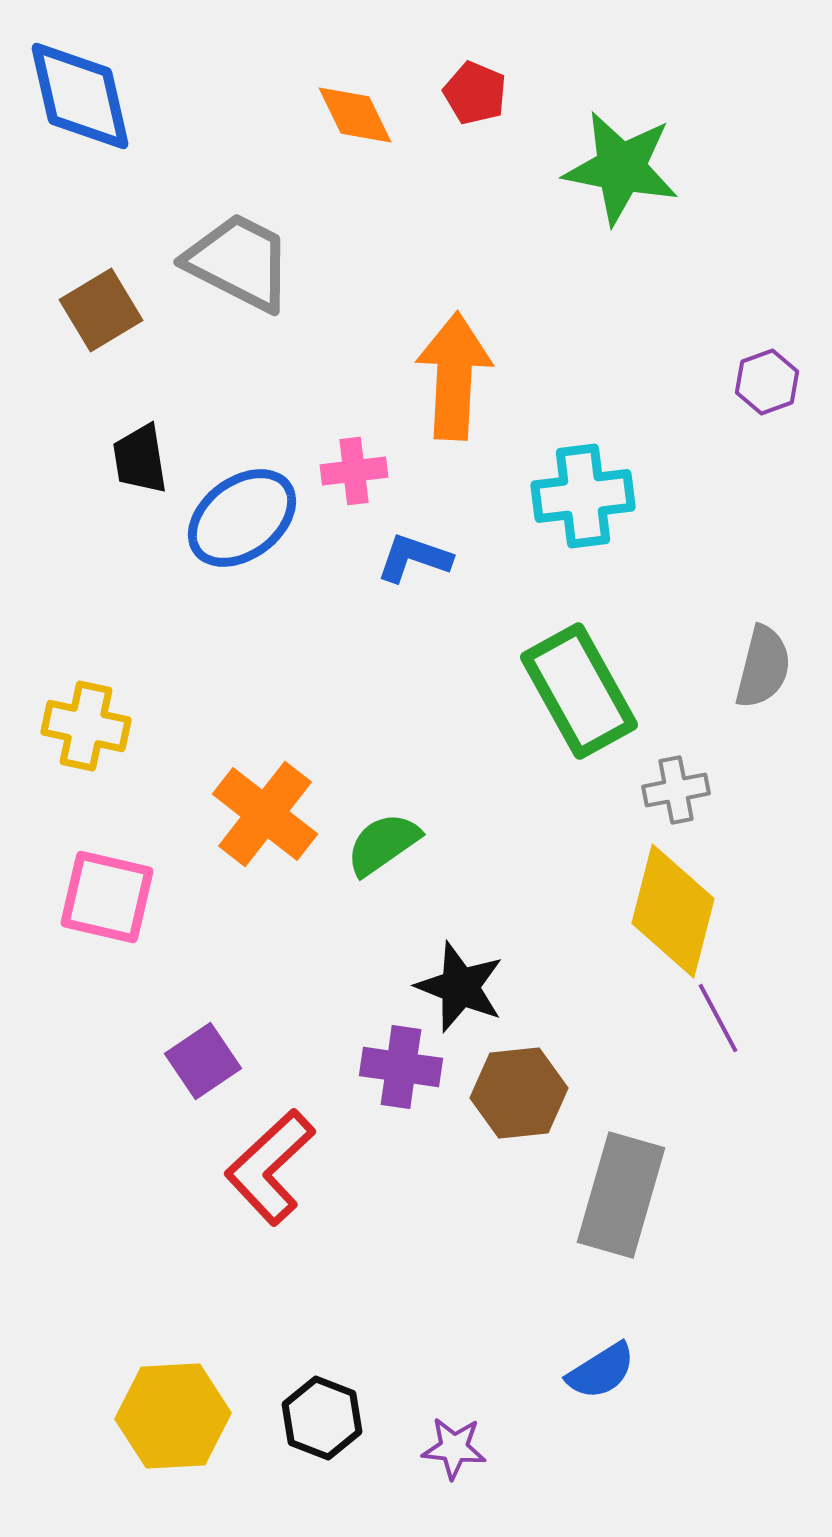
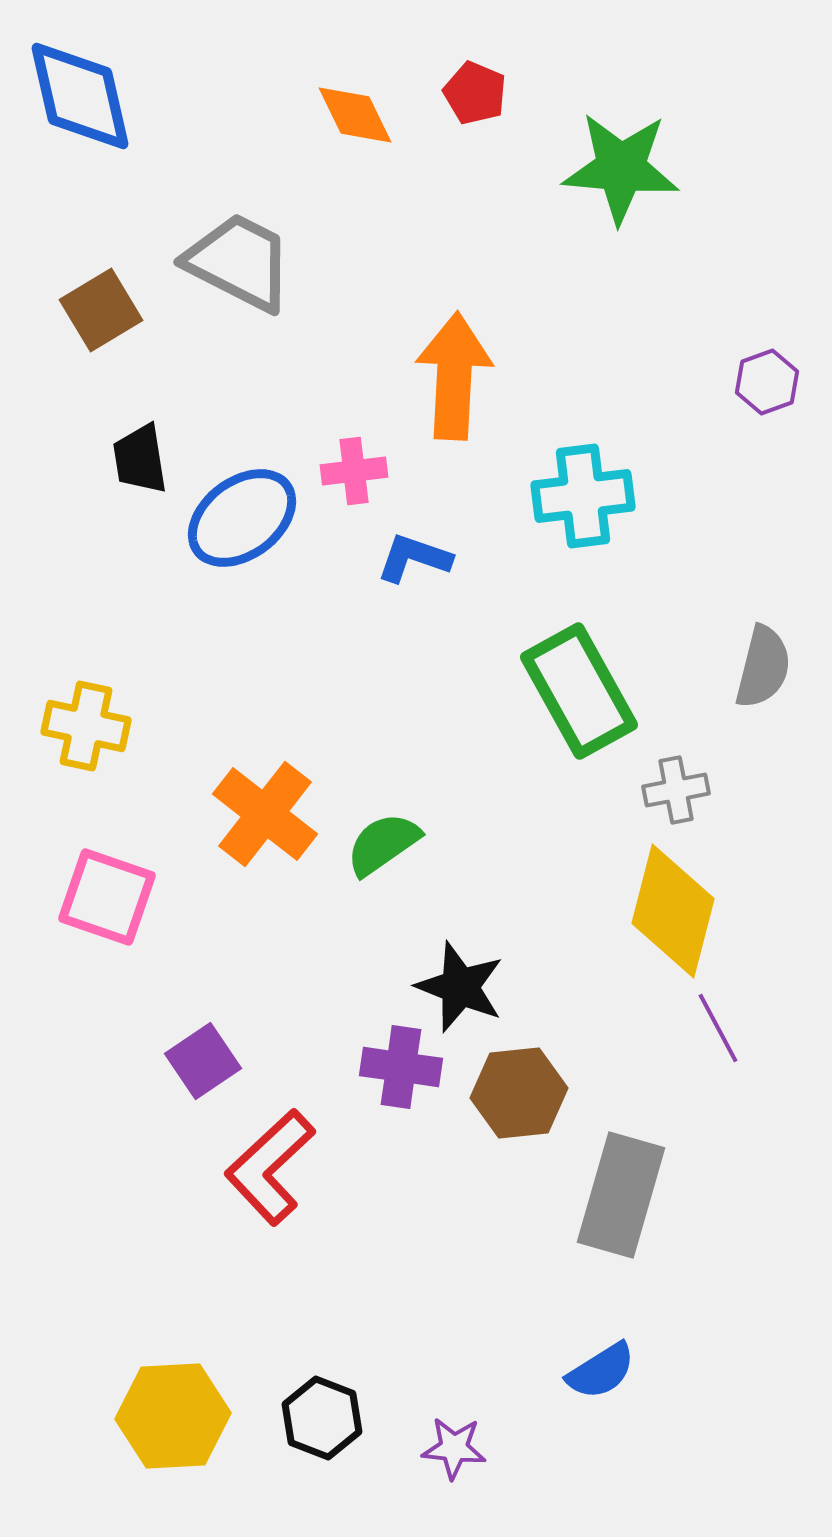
green star: rotated 6 degrees counterclockwise
pink square: rotated 6 degrees clockwise
purple line: moved 10 px down
